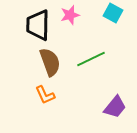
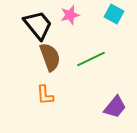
cyan square: moved 1 px right, 1 px down
black trapezoid: rotated 140 degrees clockwise
brown semicircle: moved 5 px up
orange L-shape: rotated 20 degrees clockwise
